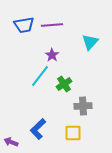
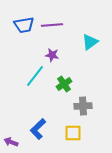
cyan triangle: rotated 12 degrees clockwise
purple star: rotated 24 degrees counterclockwise
cyan line: moved 5 px left
